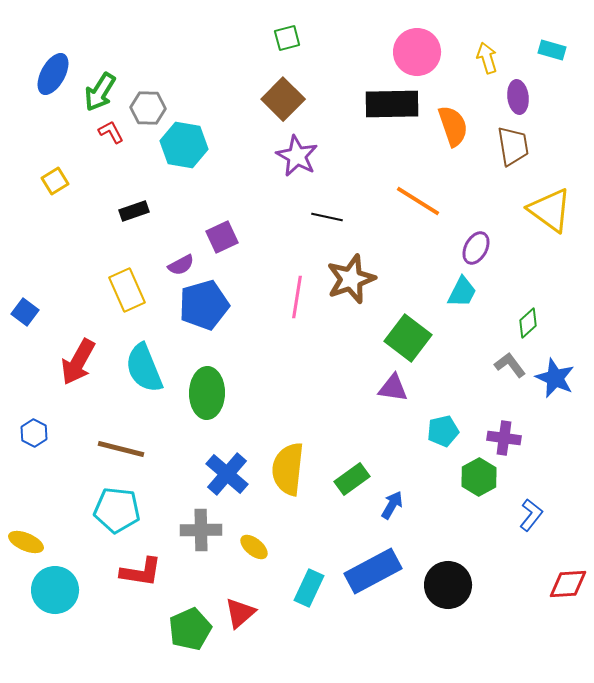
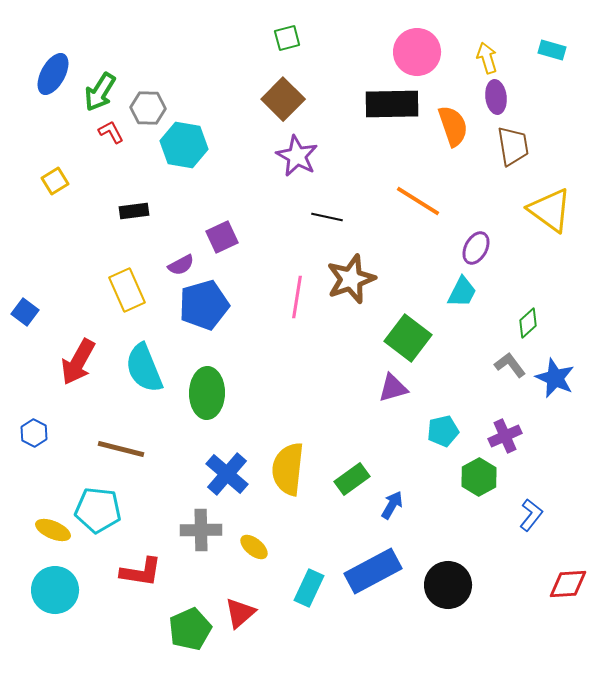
purple ellipse at (518, 97): moved 22 px left
black rectangle at (134, 211): rotated 12 degrees clockwise
purple triangle at (393, 388): rotated 24 degrees counterclockwise
purple cross at (504, 438): moved 1 px right, 2 px up; rotated 32 degrees counterclockwise
cyan pentagon at (117, 510): moved 19 px left
yellow ellipse at (26, 542): moved 27 px right, 12 px up
